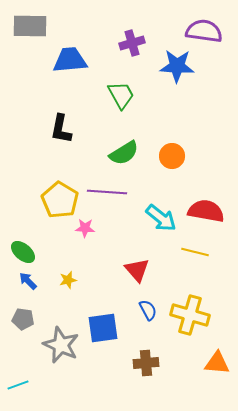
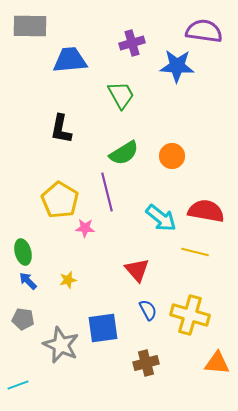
purple line: rotated 72 degrees clockwise
green ellipse: rotated 35 degrees clockwise
brown cross: rotated 10 degrees counterclockwise
